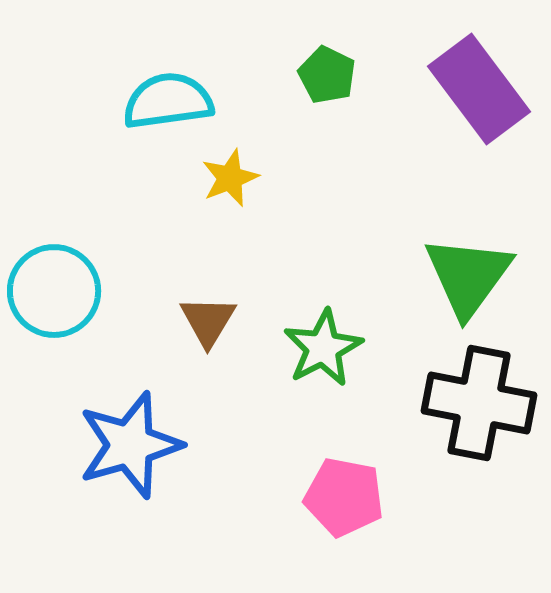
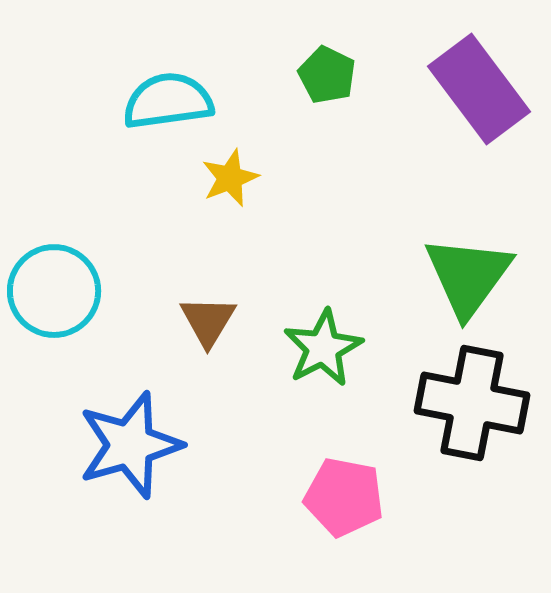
black cross: moved 7 px left
